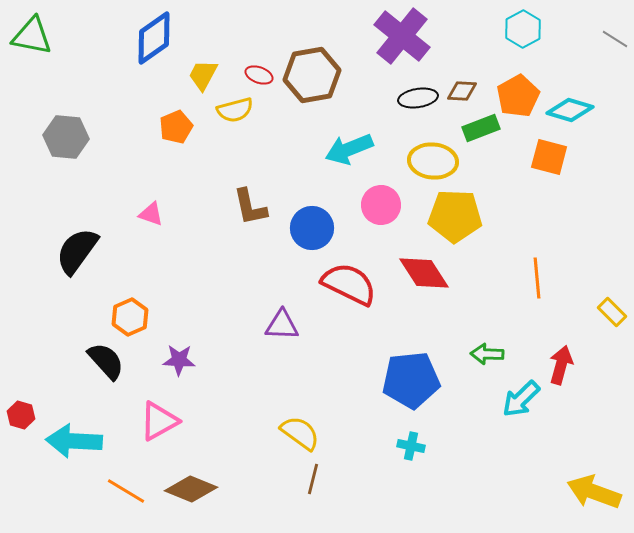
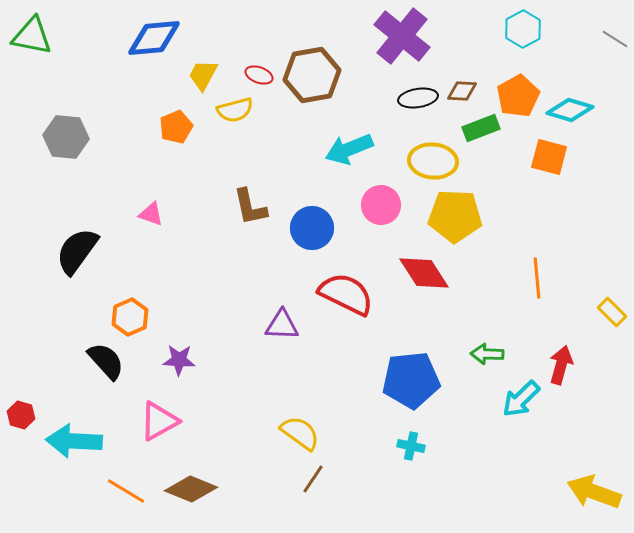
blue diamond at (154, 38): rotated 30 degrees clockwise
red semicircle at (349, 284): moved 3 px left, 10 px down
brown line at (313, 479): rotated 20 degrees clockwise
